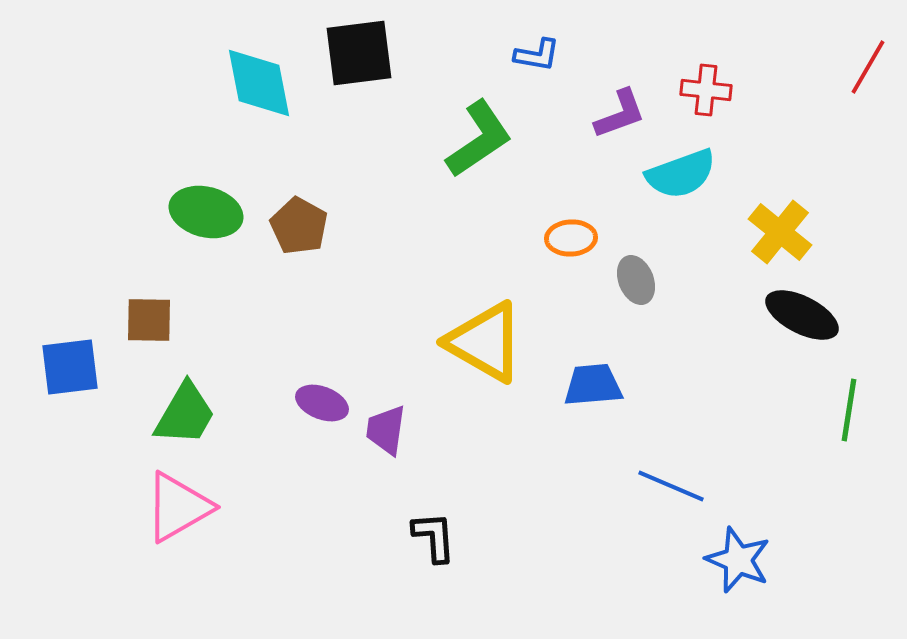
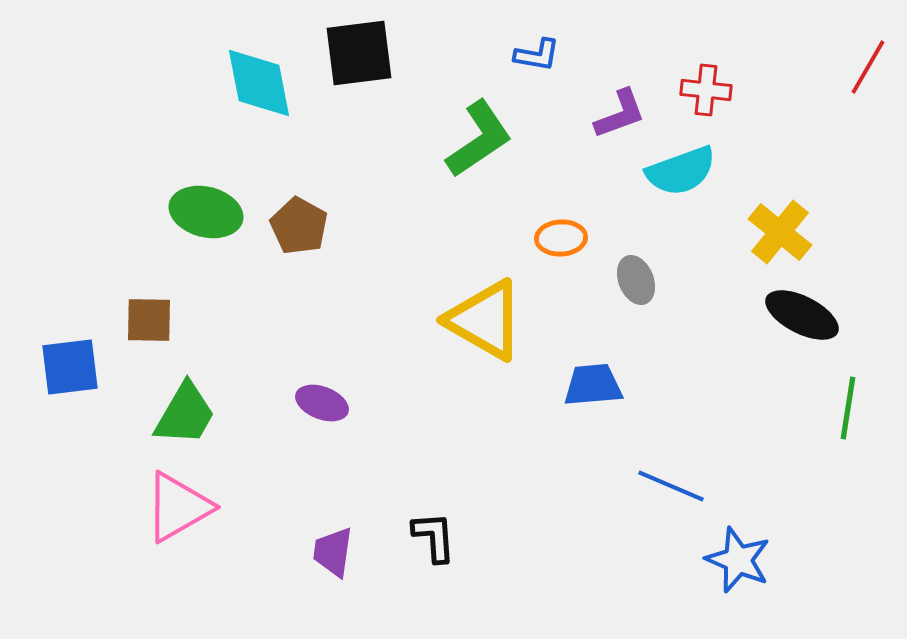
cyan semicircle: moved 3 px up
orange ellipse: moved 10 px left
yellow triangle: moved 22 px up
green line: moved 1 px left, 2 px up
purple trapezoid: moved 53 px left, 122 px down
